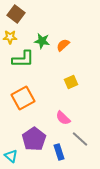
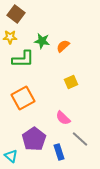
orange semicircle: moved 1 px down
